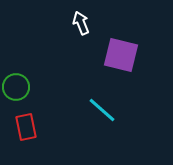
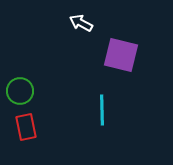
white arrow: rotated 40 degrees counterclockwise
green circle: moved 4 px right, 4 px down
cyan line: rotated 48 degrees clockwise
